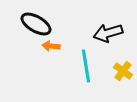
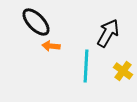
black ellipse: moved 2 px up; rotated 16 degrees clockwise
black arrow: rotated 136 degrees clockwise
cyan line: rotated 12 degrees clockwise
